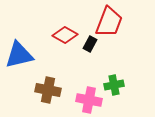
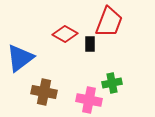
red diamond: moved 1 px up
black rectangle: rotated 28 degrees counterclockwise
blue triangle: moved 1 px right, 3 px down; rotated 24 degrees counterclockwise
green cross: moved 2 px left, 2 px up
brown cross: moved 4 px left, 2 px down
